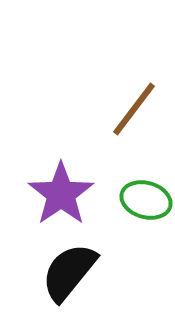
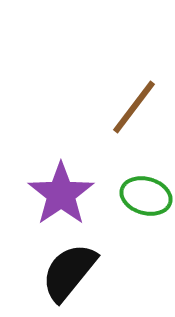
brown line: moved 2 px up
green ellipse: moved 4 px up
